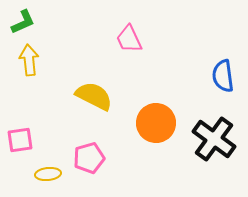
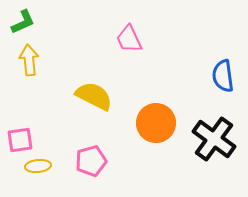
pink pentagon: moved 2 px right, 3 px down
yellow ellipse: moved 10 px left, 8 px up
